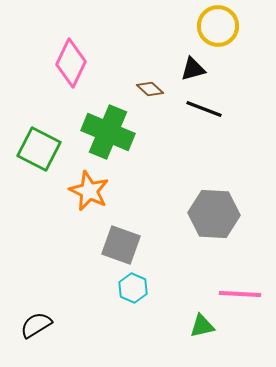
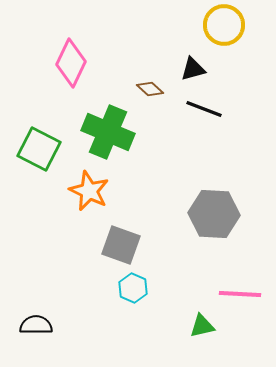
yellow circle: moved 6 px right, 1 px up
black semicircle: rotated 32 degrees clockwise
